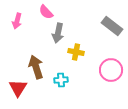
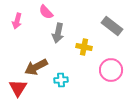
yellow cross: moved 8 px right, 5 px up
brown arrow: rotated 100 degrees counterclockwise
